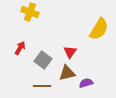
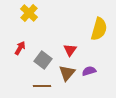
yellow cross: moved 1 px left, 1 px down; rotated 24 degrees clockwise
yellow semicircle: rotated 15 degrees counterclockwise
red triangle: moved 2 px up
brown triangle: rotated 36 degrees counterclockwise
purple semicircle: moved 3 px right, 12 px up
